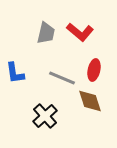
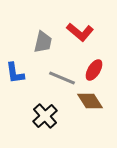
gray trapezoid: moved 3 px left, 9 px down
red ellipse: rotated 20 degrees clockwise
brown diamond: rotated 16 degrees counterclockwise
